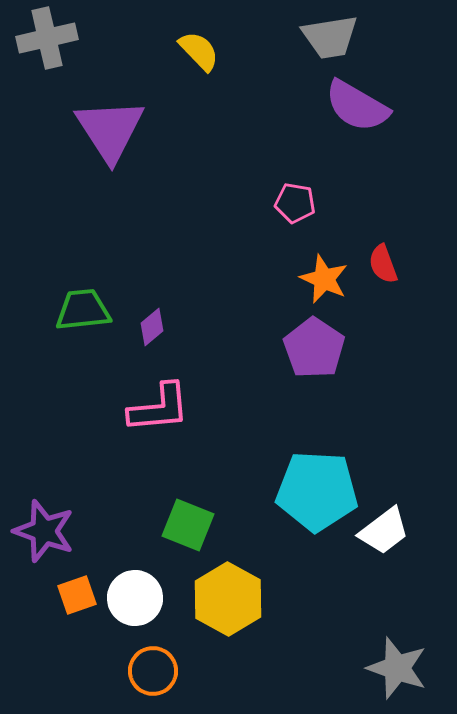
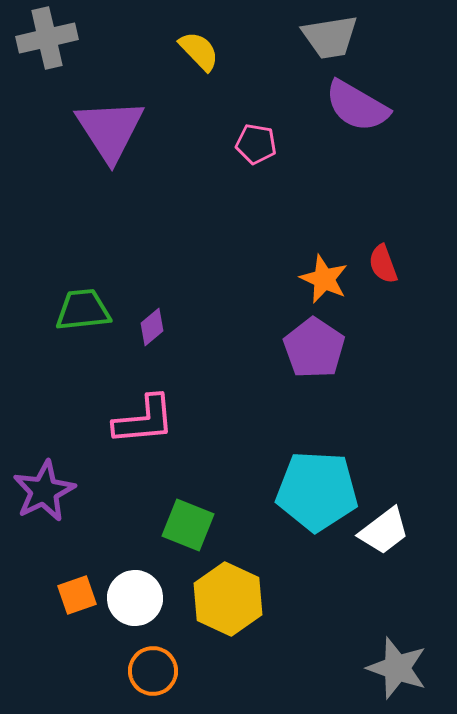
pink pentagon: moved 39 px left, 59 px up
pink L-shape: moved 15 px left, 12 px down
purple star: moved 40 px up; rotated 26 degrees clockwise
yellow hexagon: rotated 4 degrees counterclockwise
